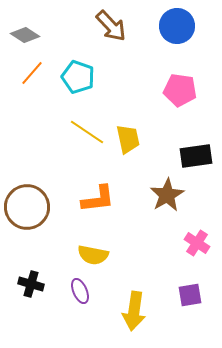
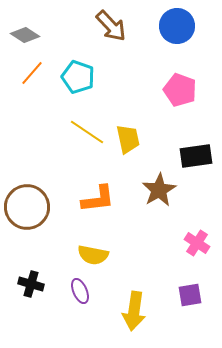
pink pentagon: rotated 12 degrees clockwise
brown star: moved 8 px left, 5 px up
